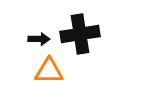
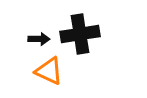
orange triangle: rotated 24 degrees clockwise
